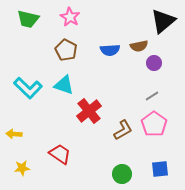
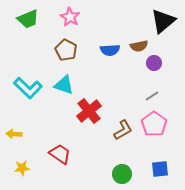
green trapezoid: rotated 35 degrees counterclockwise
